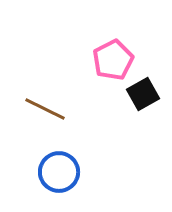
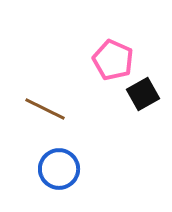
pink pentagon: rotated 21 degrees counterclockwise
blue circle: moved 3 px up
